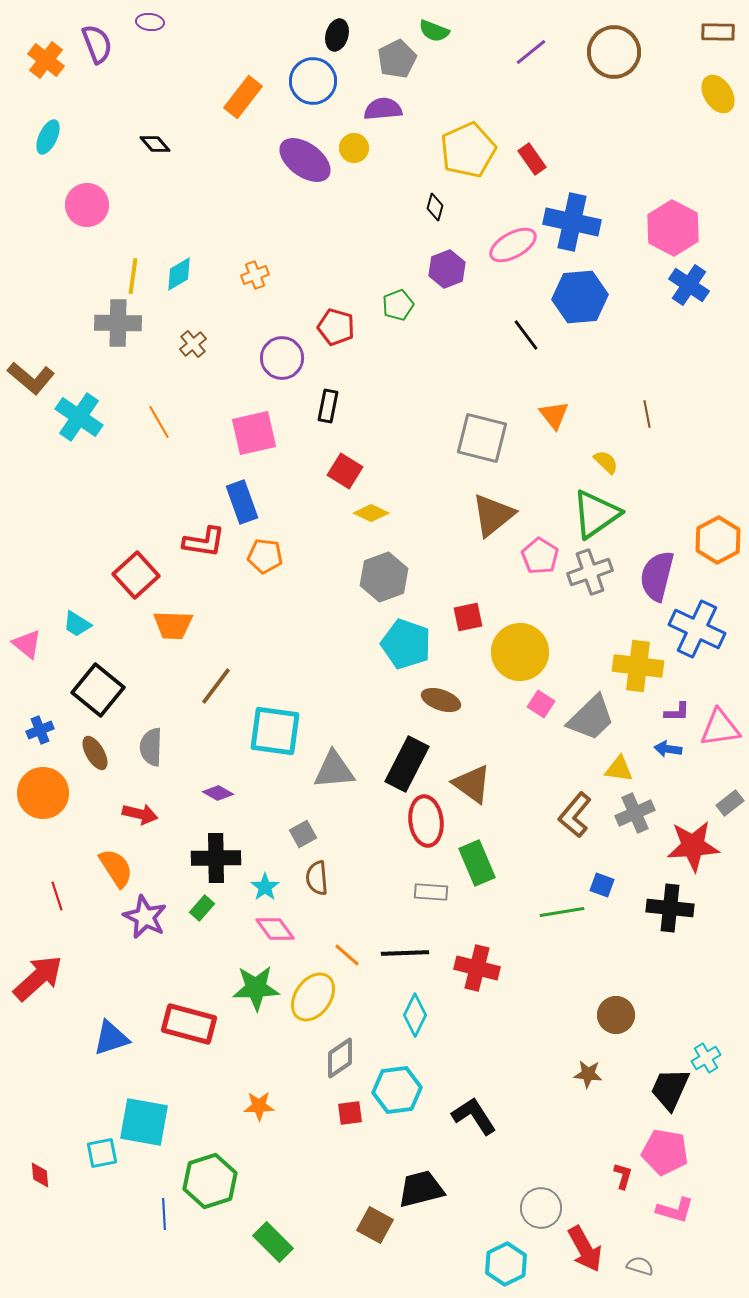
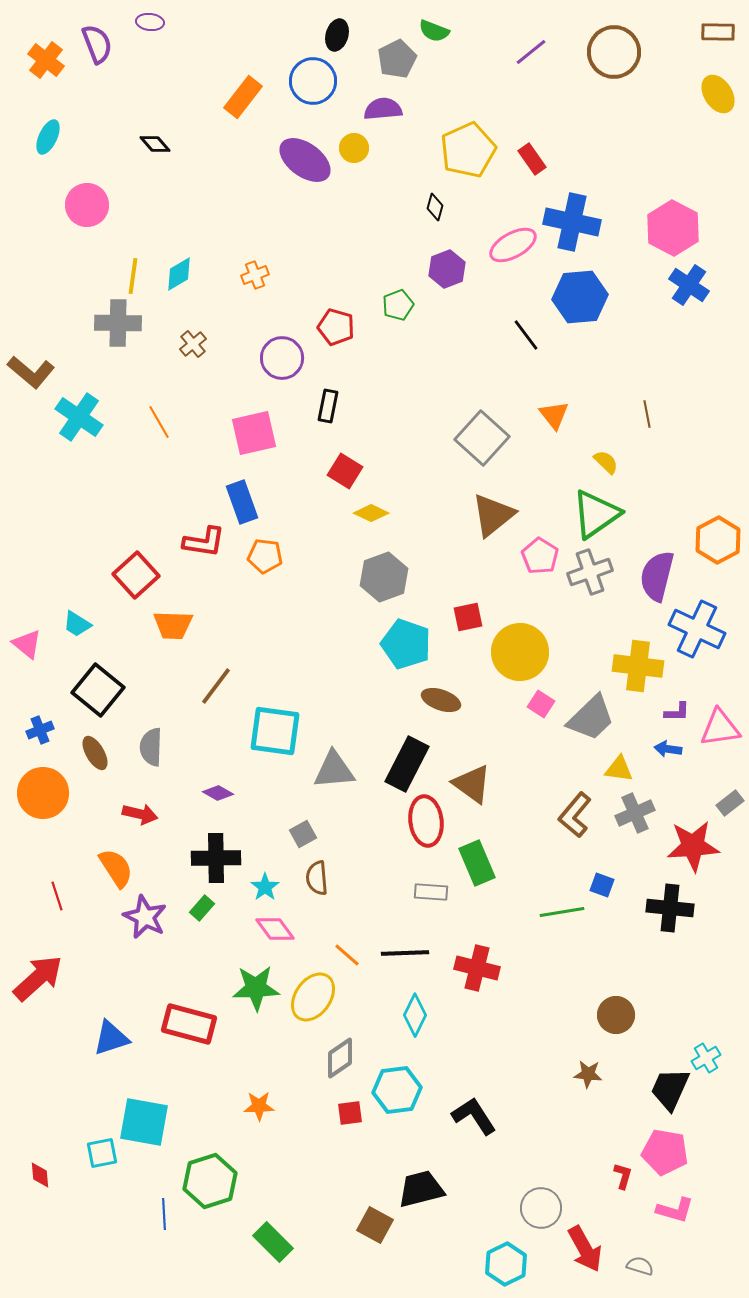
brown L-shape at (31, 378): moved 6 px up
gray square at (482, 438): rotated 28 degrees clockwise
